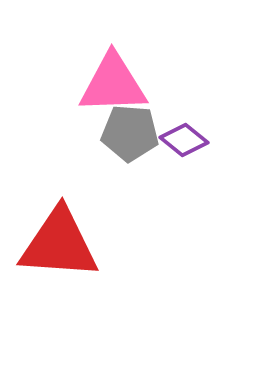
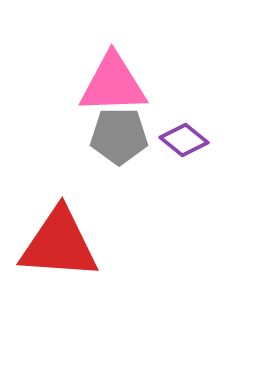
gray pentagon: moved 11 px left, 3 px down; rotated 4 degrees counterclockwise
